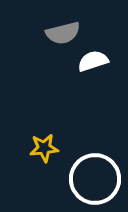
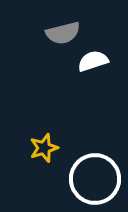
yellow star: rotated 12 degrees counterclockwise
